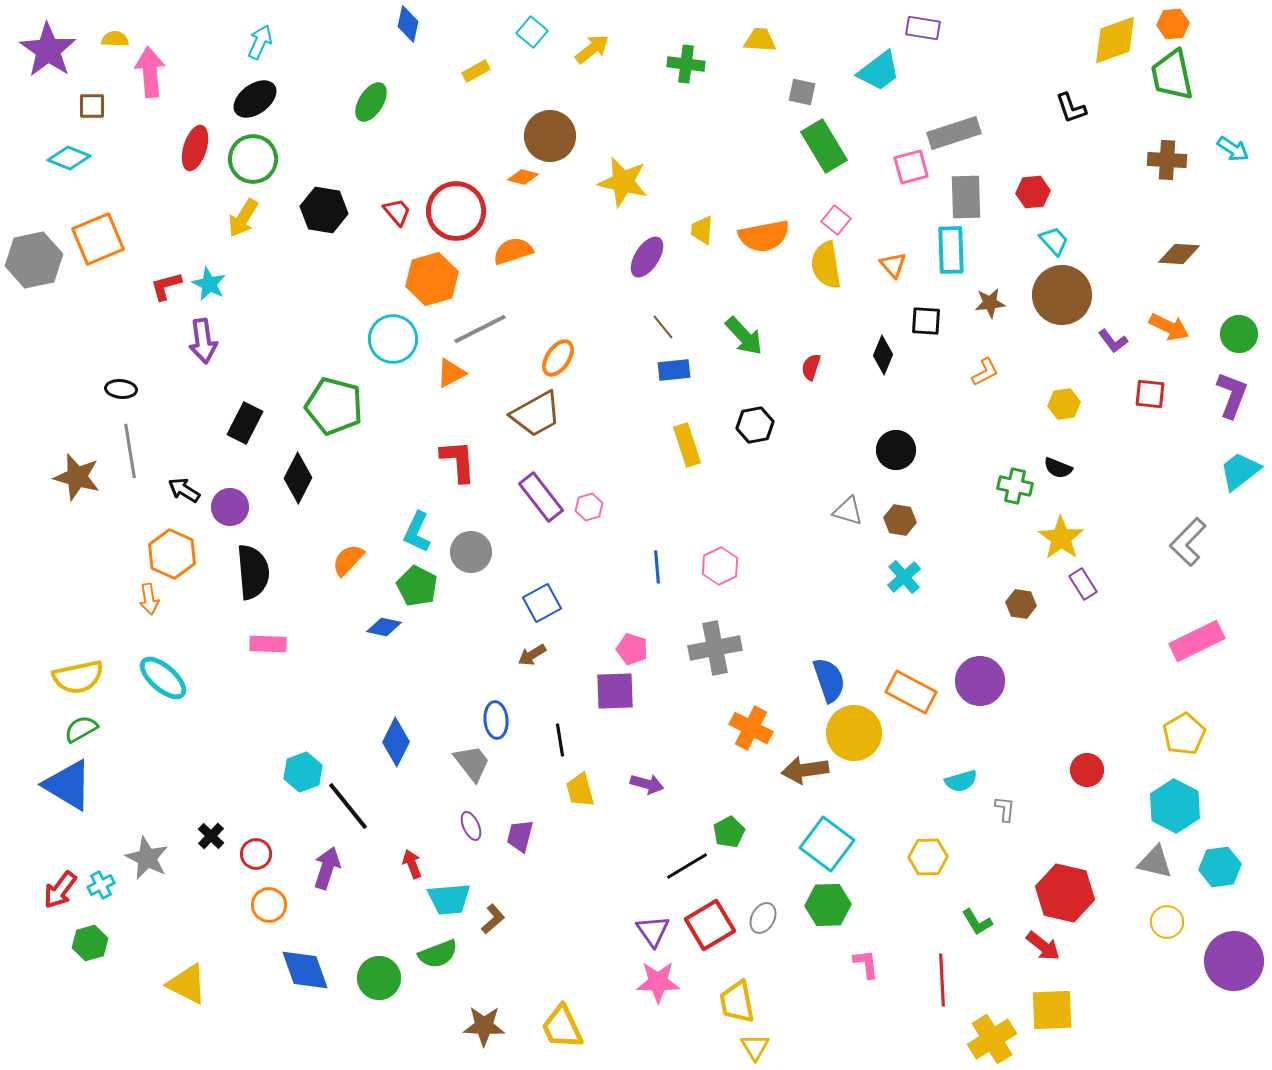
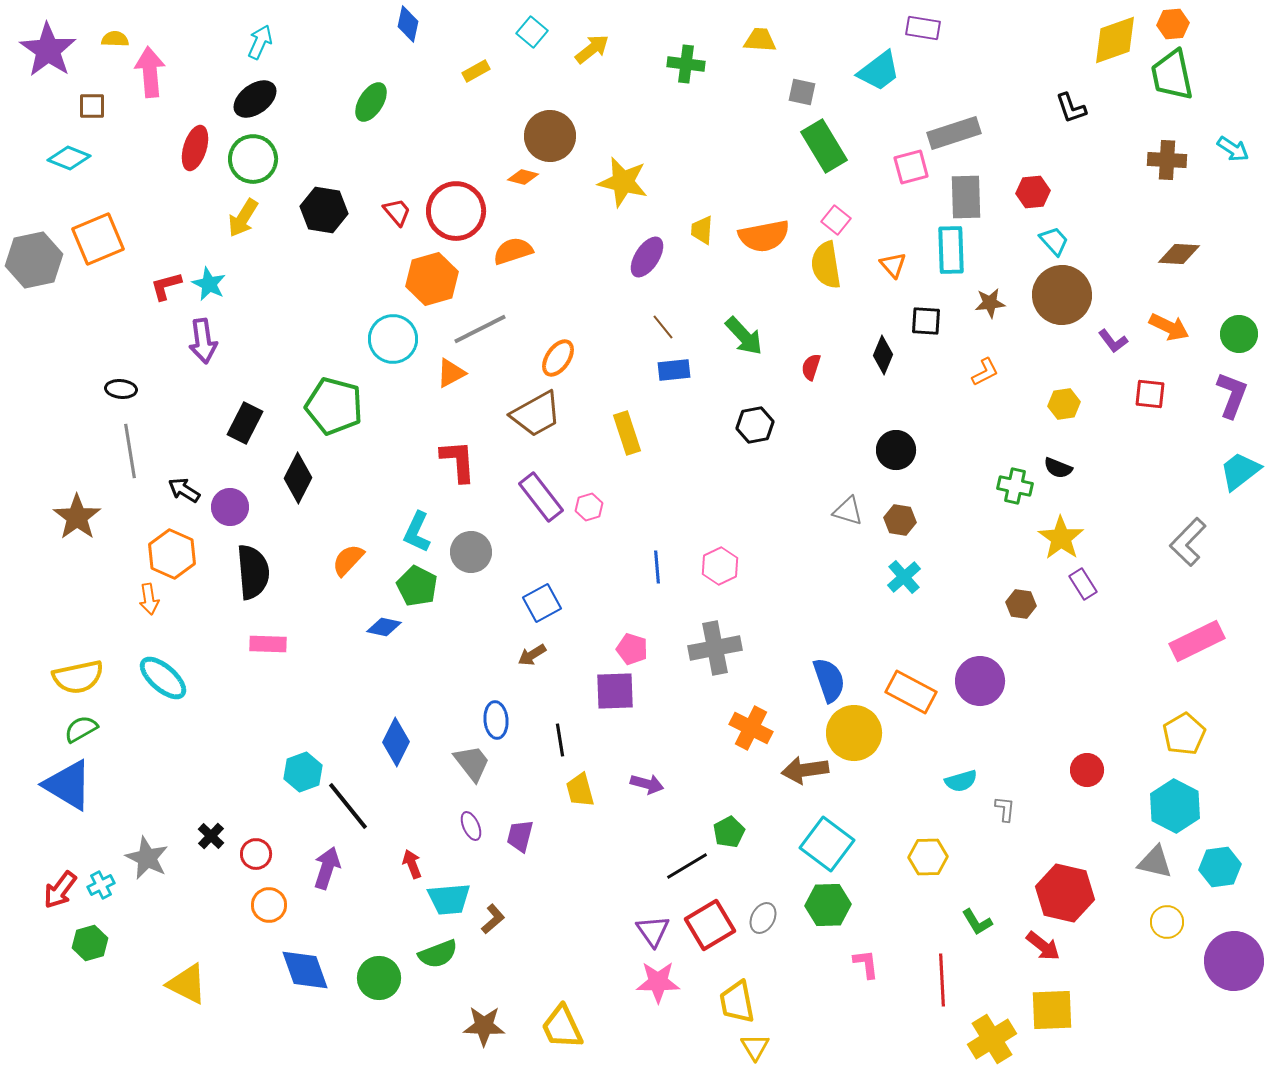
yellow rectangle at (687, 445): moved 60 px left, 12 px up
brown star at (77, 477): moved 40 px down; rotated 21 degrees clockwise
